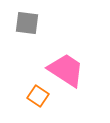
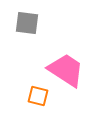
orange square: rotated 20 degrees counterclockwise
